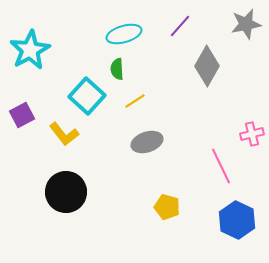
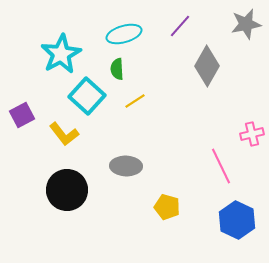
cyan star: moved 31 px right, 4 px down
gray ellipse: moved 21 px left, 24 px down; rotated 20 degrees clockwise
black circle: moved 1 px right, 2 px up
